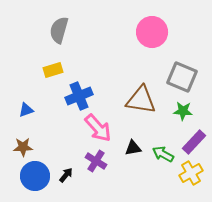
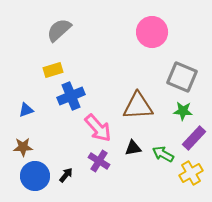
gray semicircle: rotated 32 degrees clockwise
blue cross: moved 8 px left
brown triangle: moved 3 px left, 6 px down; rotated 12 degrees counterclockwise
purple rectangle: moved 4 px up
purple cross: moved 3 px right
